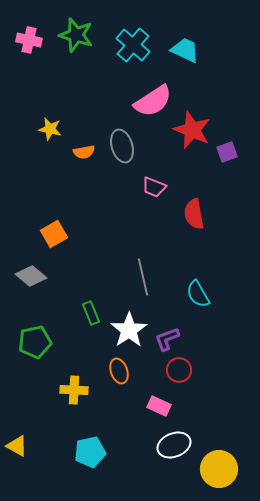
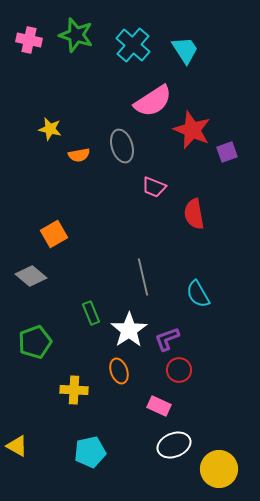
cyan trapezoid: rotated 32 degrees clockwise
orange semicircle: moved 5 px left, 3 px down
green pentagon: rotated 8 degrees counterclockwise
